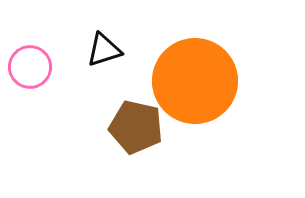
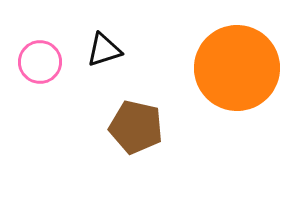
pink circle: moved 10 px right, 5 px up
orange circle: moved 42 px right, 13 px up
